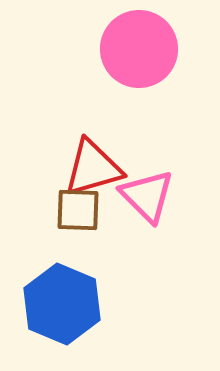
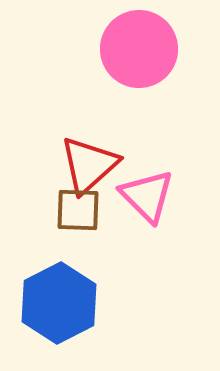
red triangle: moved 4 px left, 3 px up; rotated 26 degrees counterclockwise
blue hexagon: moved 3 px left, 1 px up; rotated 10 degrees clockwise
